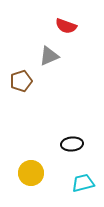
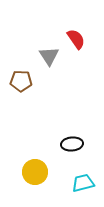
red semicircle: moved 10 px right, 13 px down; rotated 145 degrees counterclockwise
gray triangle: rotated 40 degrees counterclockwise
brown pentagon: rotated 20 degrees clockwise
yellow circle: moved 4 px right, 1 px up
